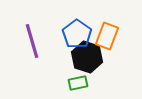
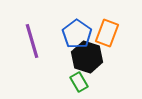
orange rectangle: moved 3 px up
green rectangle: moved 1 px right, 1 px up; rotated 72 degrees clockwise
